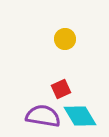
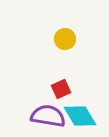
purple semicircle: moved 5 px right
